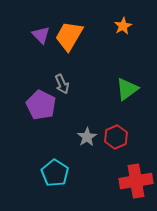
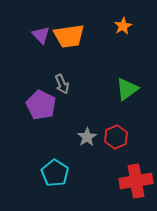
orange trapezoid: rotated 128 degrees counterclockwise
